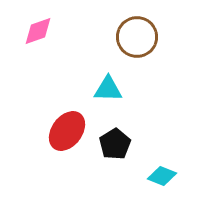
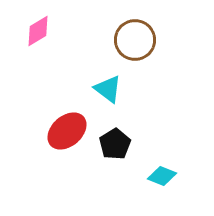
pink diamond: rotated 12 degrees counterclockwise
brown circle: moved 2 px left, 3 px down
cyan triangle: rotated 36 degrees clockwise
red ellipse: rotated 12 degrees clockwise
